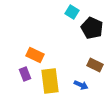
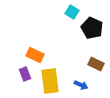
brown rectangle: moved 1 px right, 1 px up
